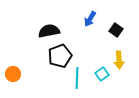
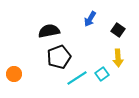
black square: moved 2 px right
black pentagon: moved 1 px left, 1 px down
yellow arrow: moved 1 px left, 2 px up
orange circle: moved 1 px right
cyan line: rotated 55 degrees clockwise
